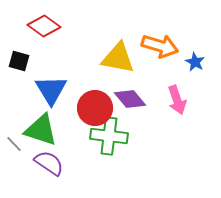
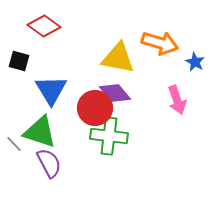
orange arrow: moved 3 px up
purple diamond: moved 15 px left, 6 px up
green triangle: moved 1 px left, 2 px down
purple semicircle: rotated 28 degrees clockwise
